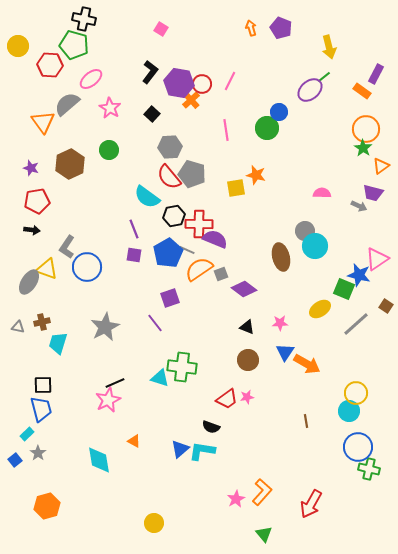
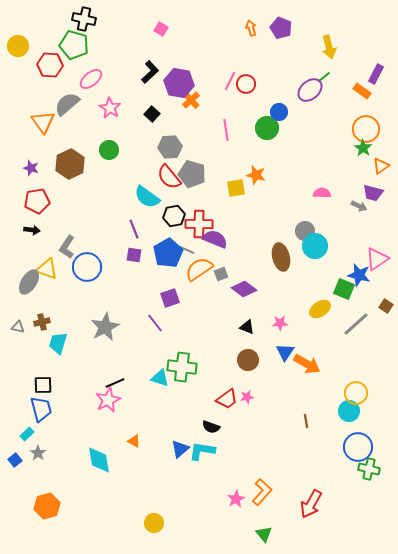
black L-shape at (150, 72): rotated 10 degrees clockwise
red circle at (202, 84): moved 44 px right
